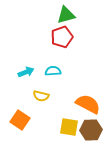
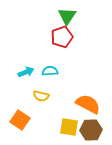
green triangle: moved 1 px right, 1 px down; rotated 42 degrees counterclockwise
cyan semicircle: moved 3 px left
